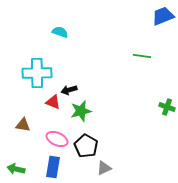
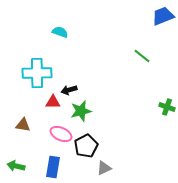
green line: rotated 30 degrees clockwise
red triangle: rotated 21 degrees counterclockwise
pink ellipse: moved 4 px right, 5 px up
black pentagon: rotated 15 degrees clockwise
green arrow: moved 3 px up
